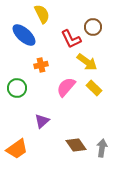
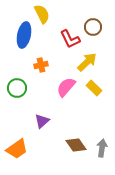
blue ellipse: rotated 60 degrees clockwise
red L-shape: moved 1 px left
yellow arrow: rotated 80 degrees counterclockwise
